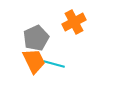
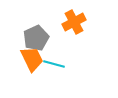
orange trapezoid: moved 2 px left, 2 px up
